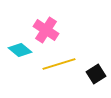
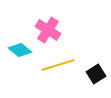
pink cross: moved 2 px right
yellow line: moved 1 px left, 1 px down
